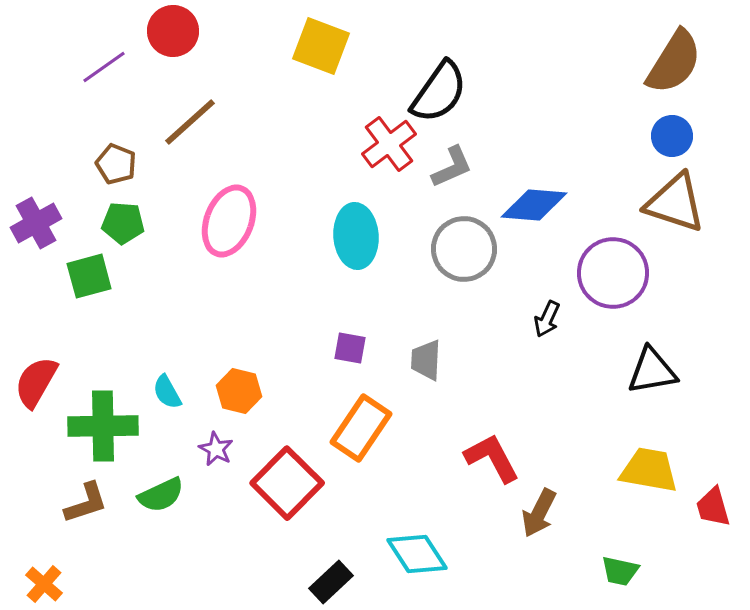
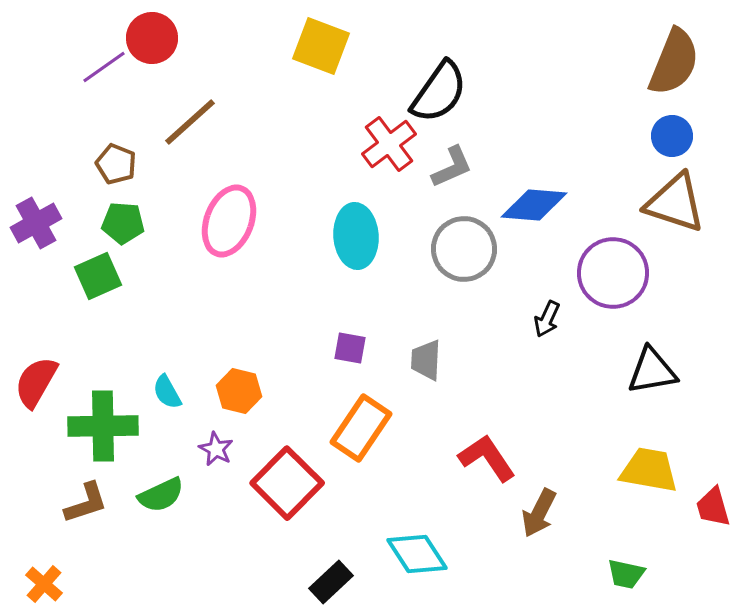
red circle: moved 21 px left, 7 px down
brown semicircle: rotated 10 degrees counterclockwise
green square: moved 9 px right; rotated 9 degrees counterclockwise
red L-shape: moved 5 px left; rotated 6 degrees counterclockwise
green trapezoid: moved 6 px right, 3 px down
